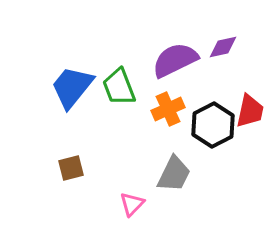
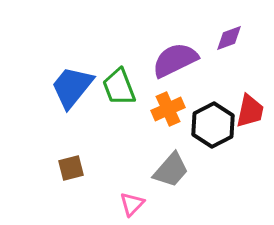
purple diamond: moved 6 px right, 9 px up; rotated 8 degrees counterclockwise
gray trapezoid: moved 3 px left, 4 px up; rotated 15 degrees clockwise
